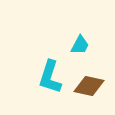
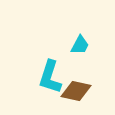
brown diamond: moved 13 px left, 5 px down
